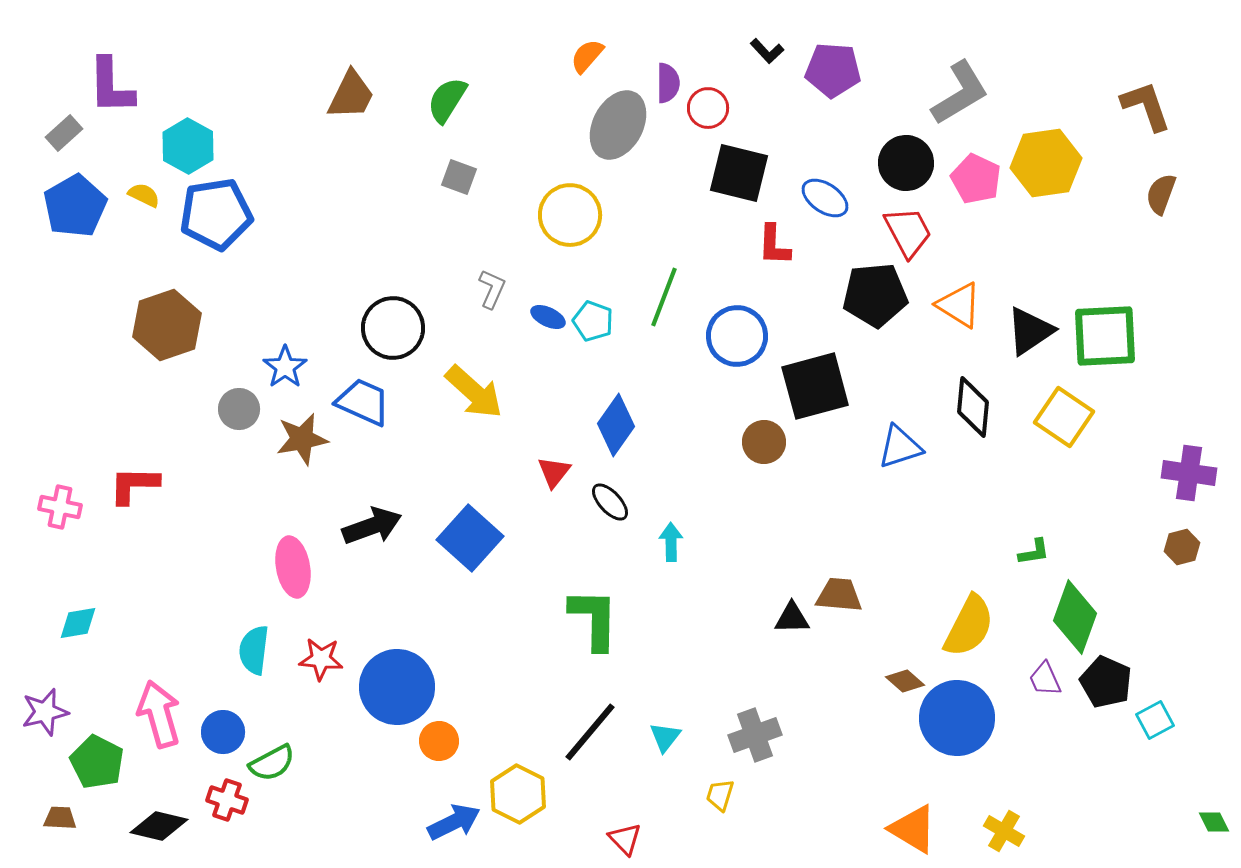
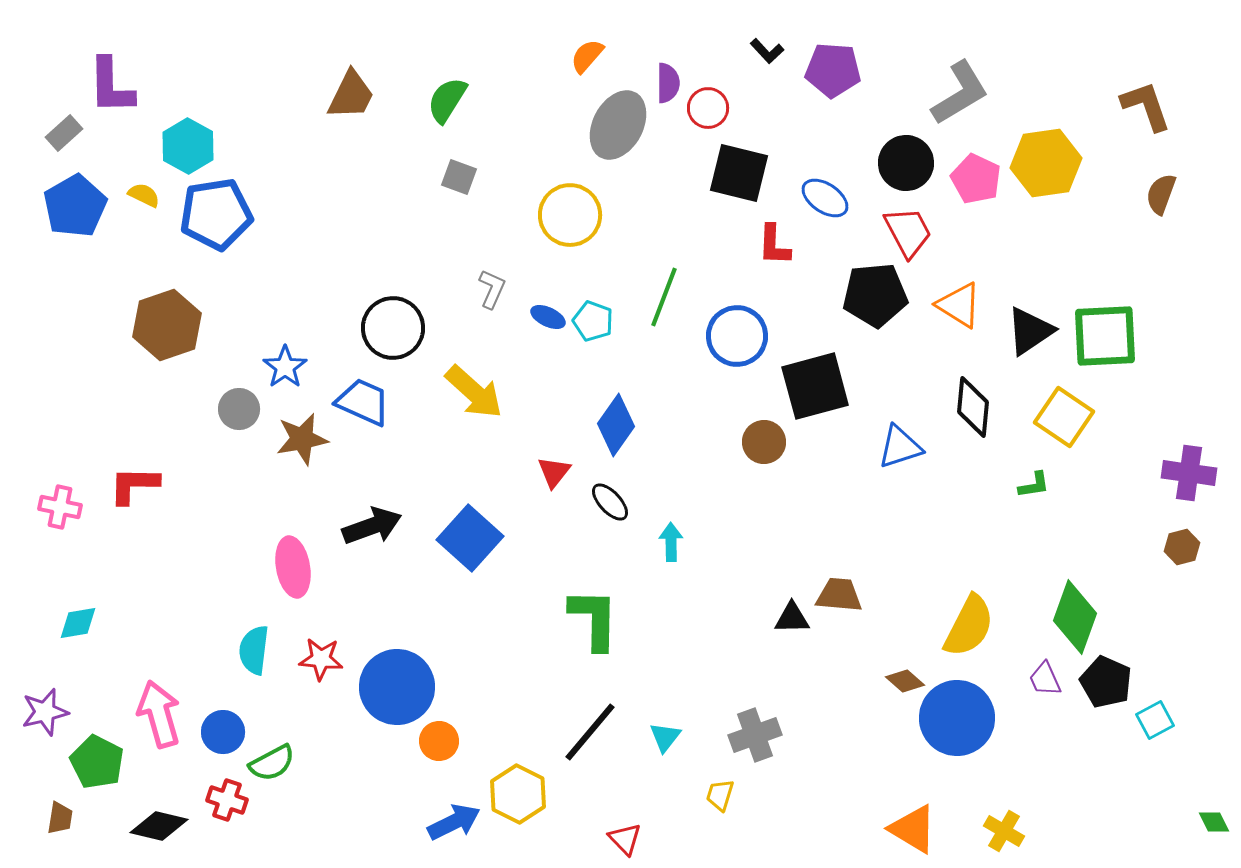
green L-shape at (1034, 552): moved 67 px up
brown trapezoid at (60, 818): rotated 96 degrees clockwise
